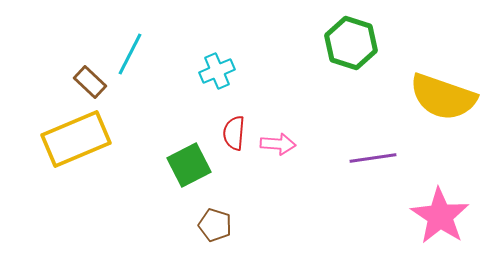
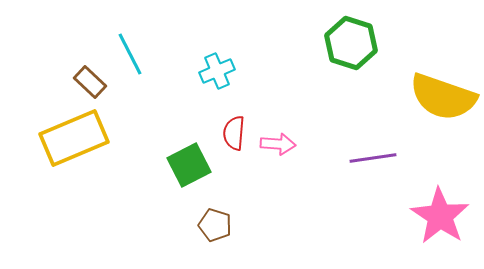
cyan line: rotated 54 degrees counterclockwise
yellow rectangle: moved 2 px left, 1 px up
